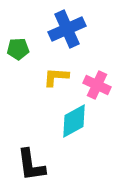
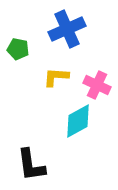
green pentagon: rotated 15 degrees clockwise
cyan diamond: moved 4 px right
